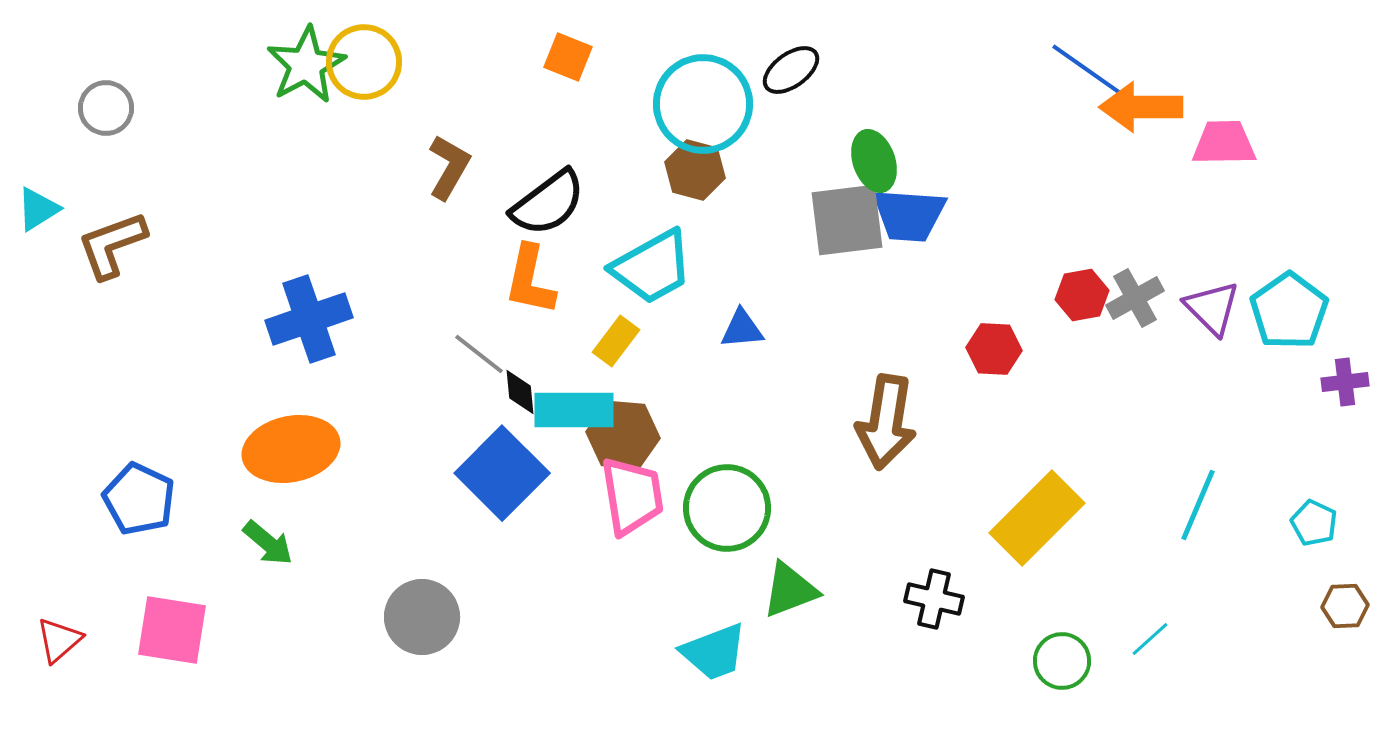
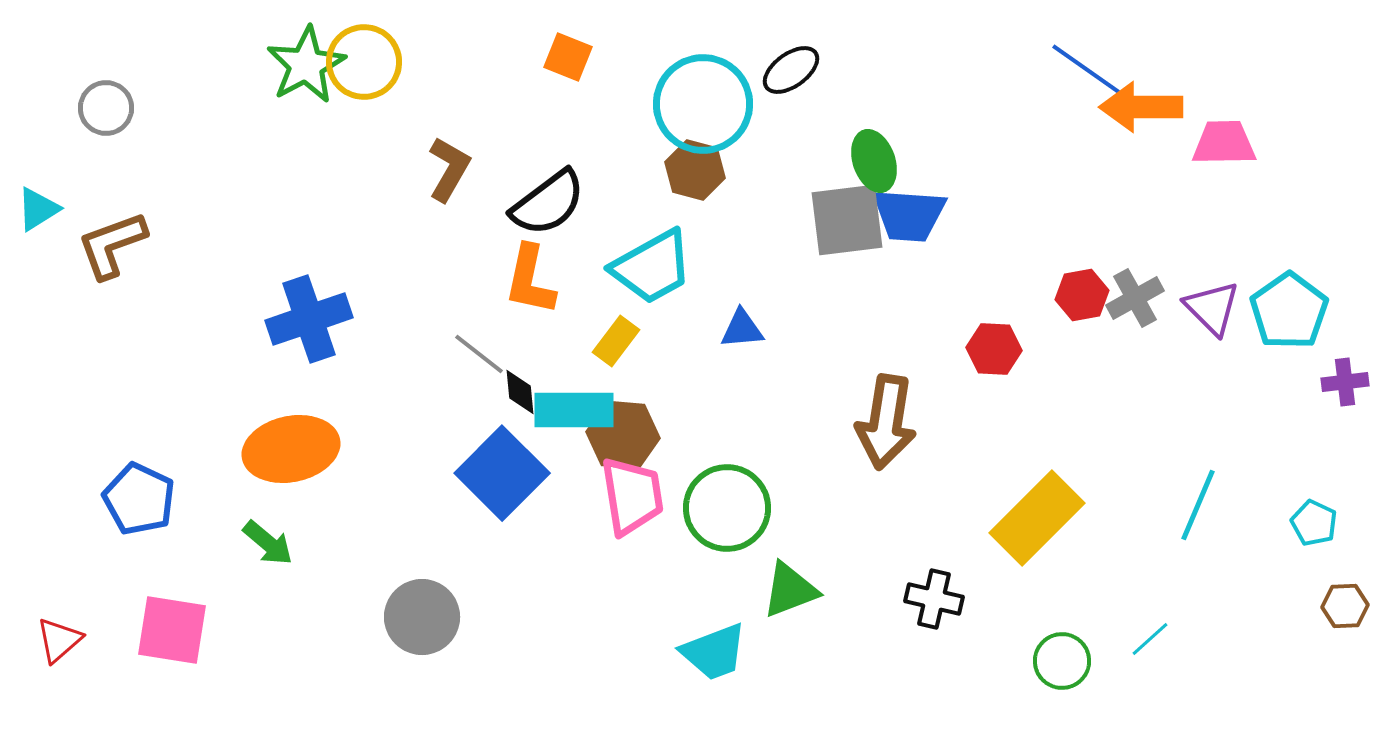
brown L-shape at (449, 167): moved 2 px down
